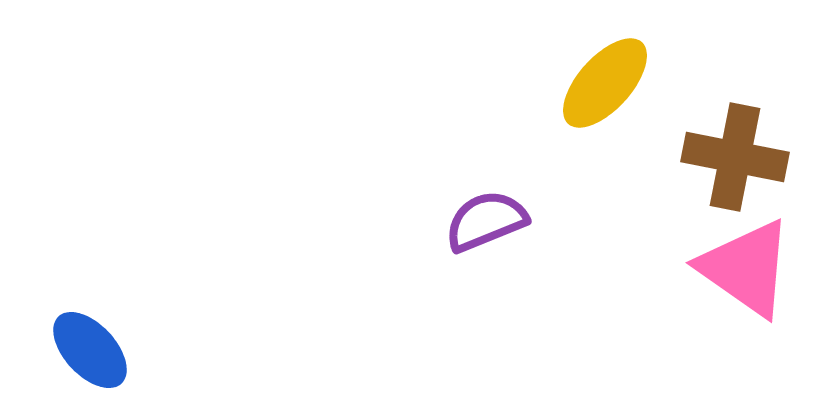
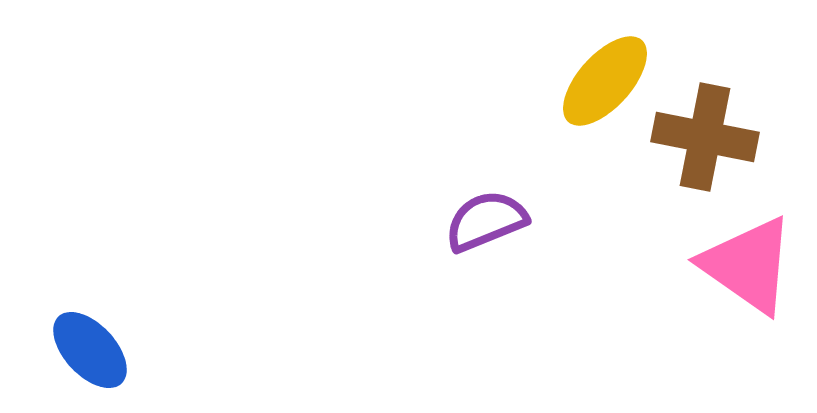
yellow ellipse: moved 2 px up
brown cross: moved 30 px left, 20 px up
pink triangle: moved 2 px right, 3 px up
